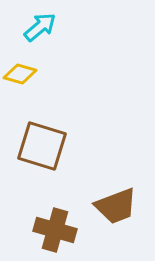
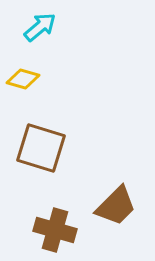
yellow diamond: moved 3 px right, 5 px down
brown square: moved 1 px left, 2 px down
brown trapezoid: rotated 24 degrees counterclockwise
